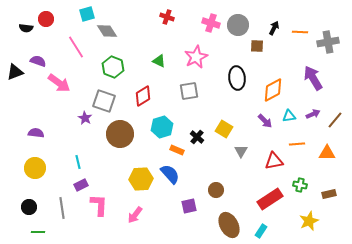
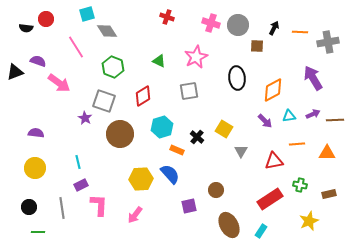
brown line at (335, 120): rotated 48 degrees clockwise
